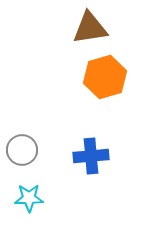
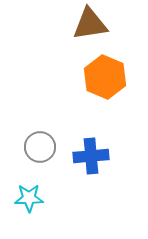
brown triangle: moved 4 px up
orange hexagon: rotated 21 degrees counterclockwise
gray circle: moved 18 px right, 3 px up
